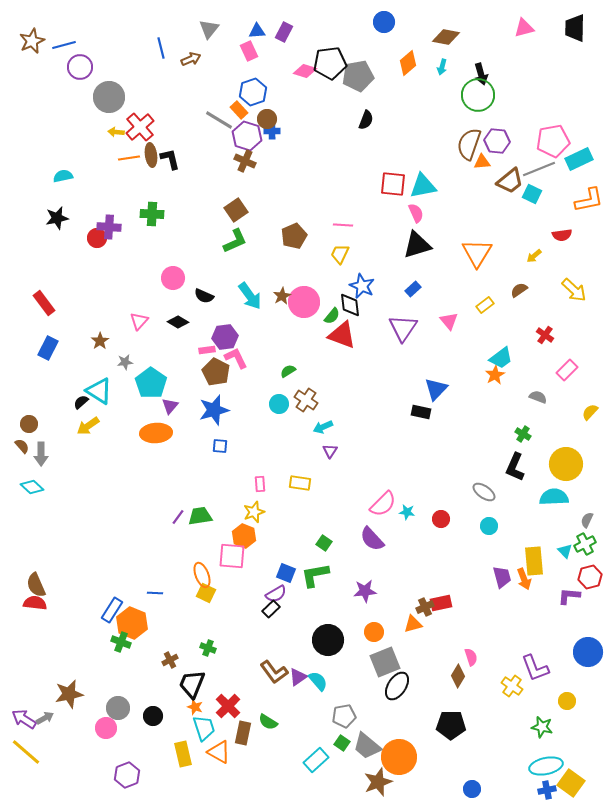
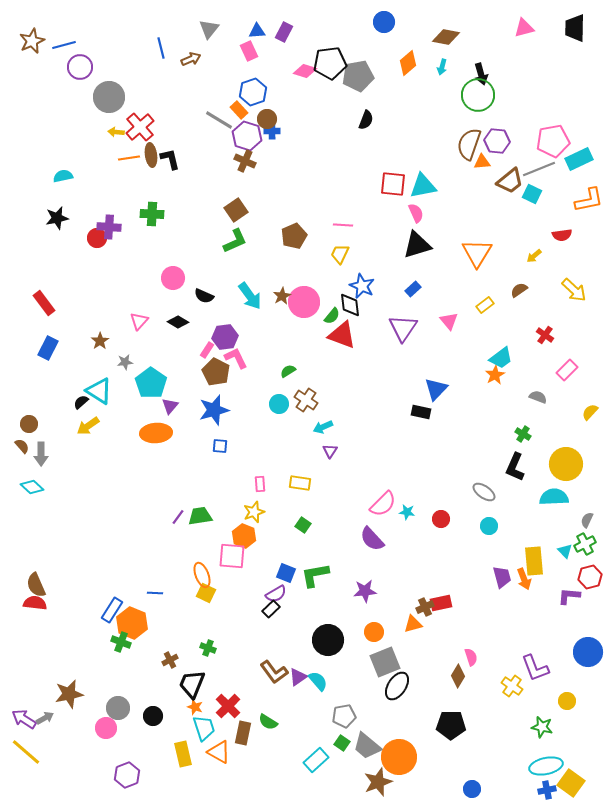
pink rectangle at (207, 350): rotated 49 degrees counterclockwise
green square at (324, 543): moved 21 px left, 18 px up
